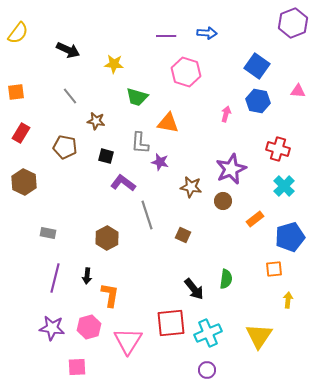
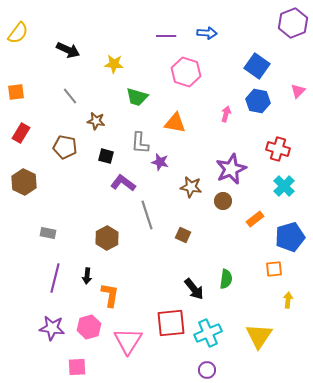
pink triangle at (298, 91): rotated 49 degrees counterclockwise
orange triangle at (168, 123): moved 7 px right
